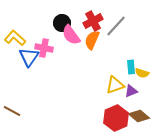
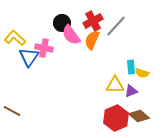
yellow triangle: rotated 18 degrees clockwise
